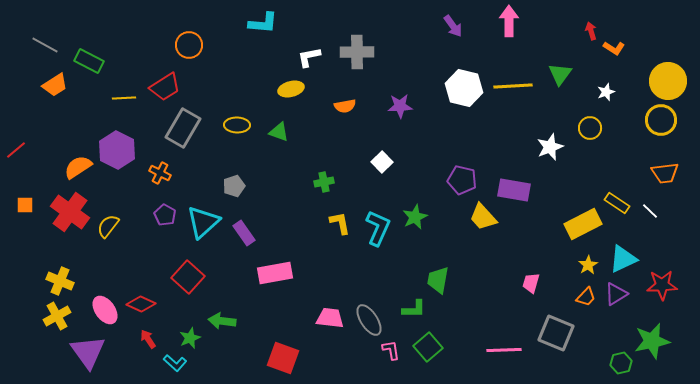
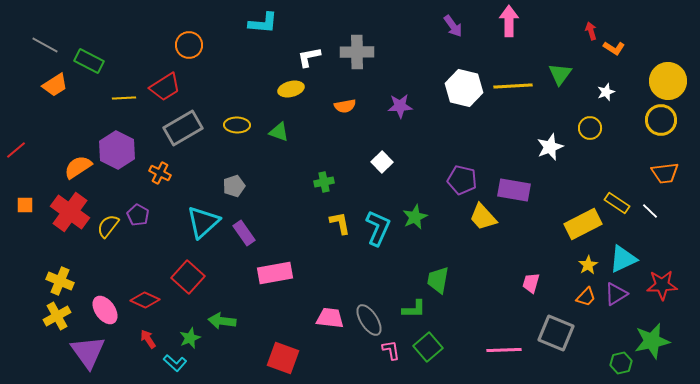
gray rectangle at (183, 128): rotated 30 degrees clockwise
purple pentagon at (165, 215): moved 27 px left
red diamond at (141, 304): moved 4 px right, 4 px up
